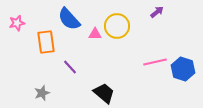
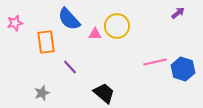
purple arrow: moved 21 px right, 1 px down
pink star: moved 2 px left
